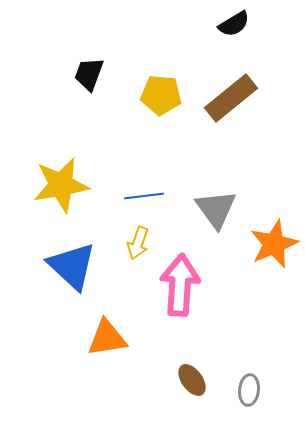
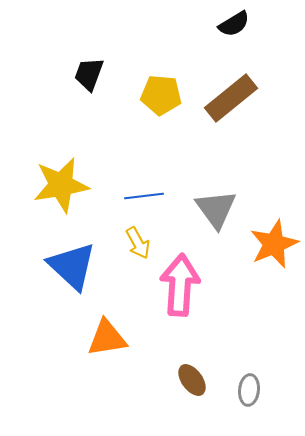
yellow arrow: rotated 48 degrees counterclockwise
